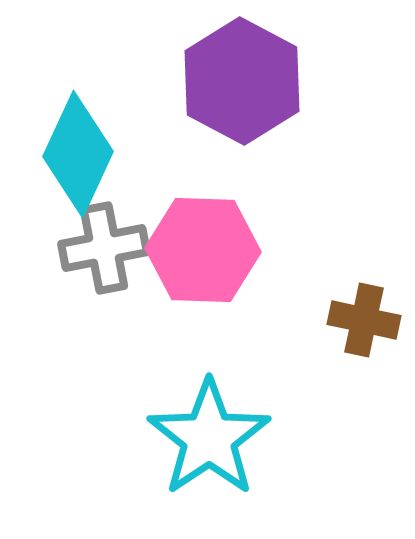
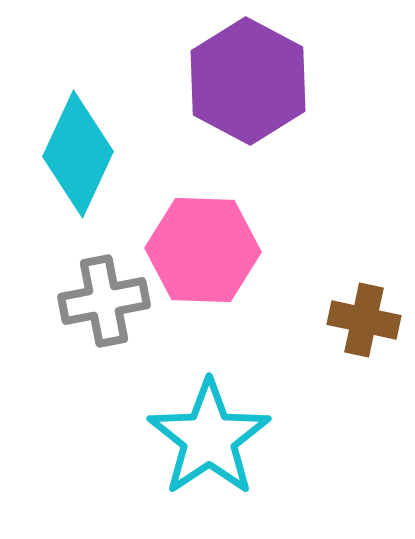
purple hexagon: moved 6 px right
gray cross: moved 53 px down
